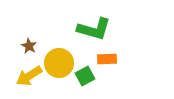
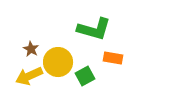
brown star: moved 2 px right, 3 px down
orange rectangle: moved 6 px right, 1 px up; rotated 12 degrees clockwise
yellow circle: moved 1 px left, 1 px up
yellow arrow: rotated 8 degrees clockwise
